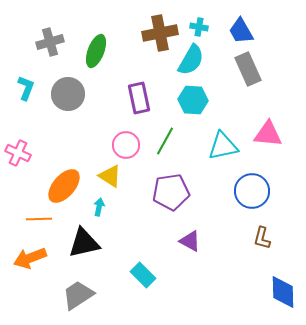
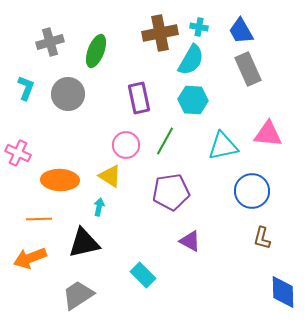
orange ellipse: moved 4 px left, 6 px up; rotated 51 degrees clockwise
